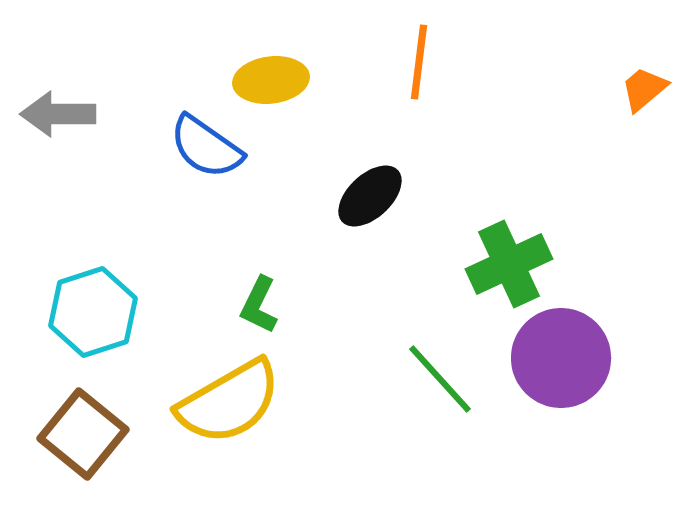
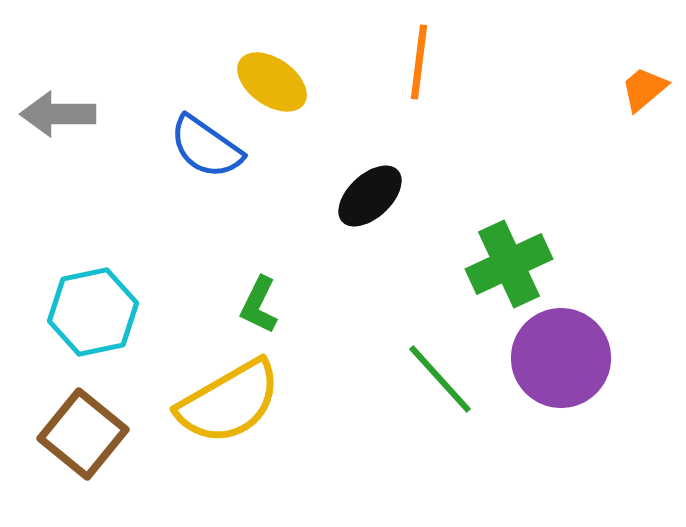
yellow ellipse: moved 1 px right, 2 px down; rotated 42 degrees clockwise
cyan hexagon: rotated 6 degrees clockwise
